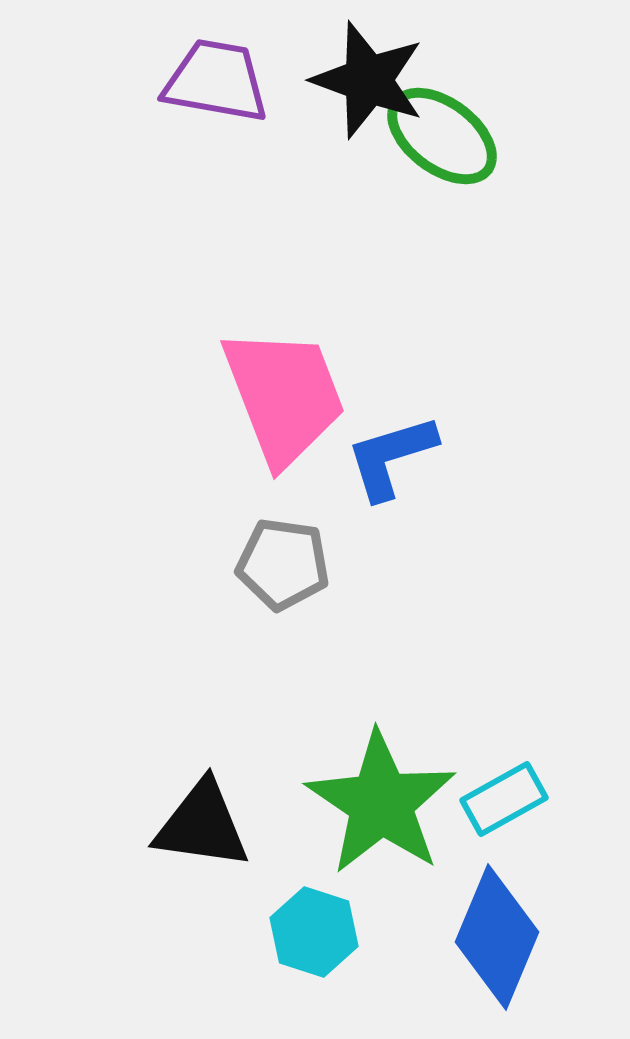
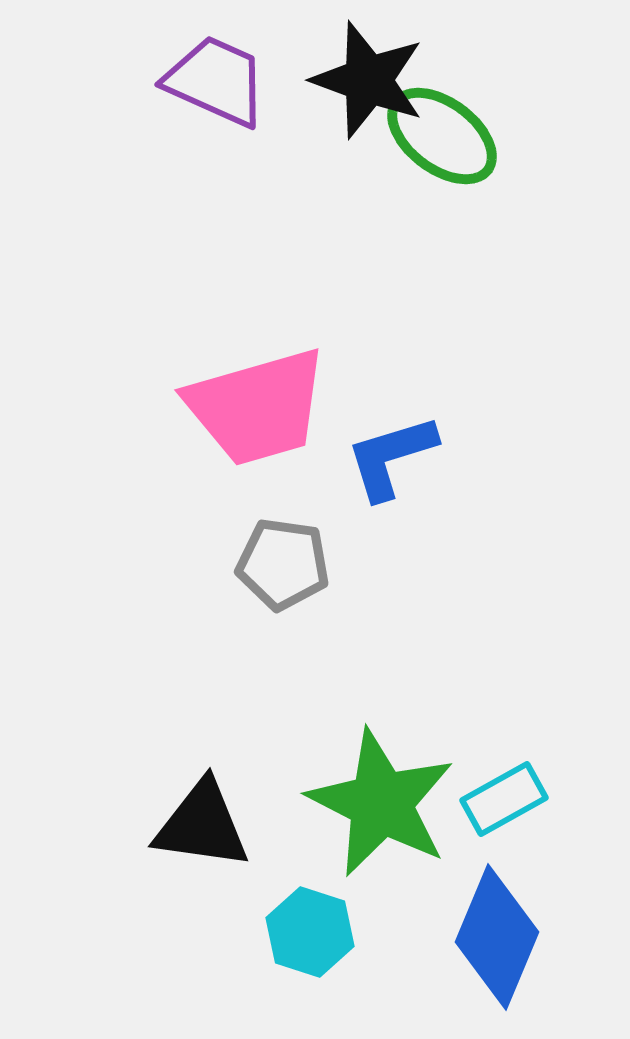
purple trapezoid: rotated 14 degrees clockwise
pink trapezoid: moved 27 px left, 11 px down; rotated 95 degrees clockwise
green star: rotated 7 degrees counterclockwise
cyan hexagon: moved 4 px left
